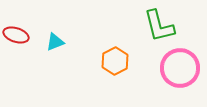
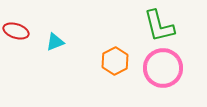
red ellipse: moved 4 px up
pink circle: moved 17 px left
